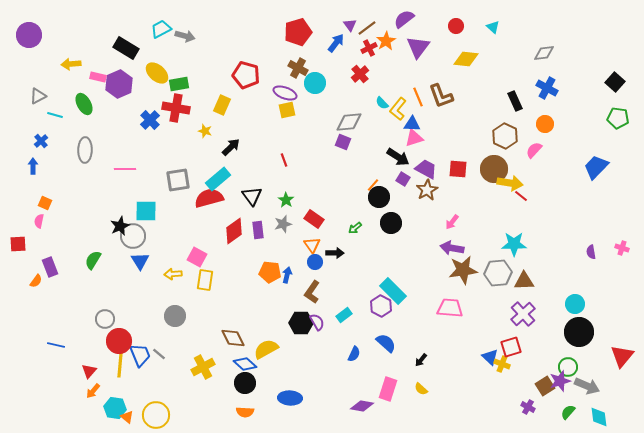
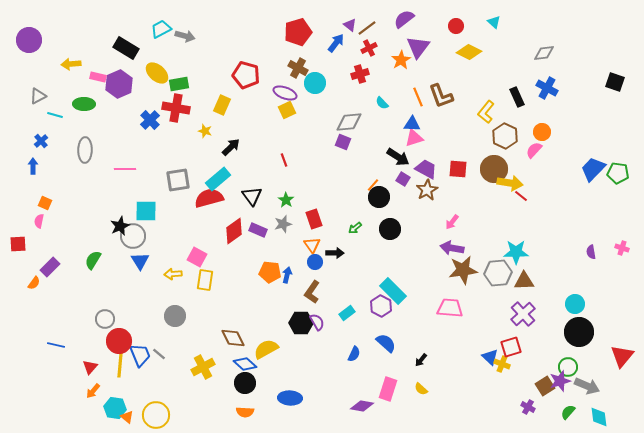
purple triangle at (350, 25): rotated 16 degrees counterclockwise
cyan triangle at (493, 27): moved 1 px right, 5 px up
purple circle at (29, 35): moved 5 px down
orange star at (386, 41): moved 15 px right, 19 px down
yellow diamond at (466, 59): moved 3 px right, 7 px up; rotated 20 degrees clockwise
red cross at (360, 74): rotated 24 degrees clockwise
black square at (615, 82): rotated 24 degrees counterclockwise
black rectangle at (515, 101): moved 2 px right, 4 px up
green ellipse at (84, 104): rotated 60 degrees counterclockwise
yellow L-shape at (398, 109): moved 88 px right, 3 px down
yellow square at (287, 110): rotated 12 degrees counterclockwise
green pentagon at (618, 118): moved 55 px down
orange circle at (545, 124): moved 3 px left, 8 px down
blue trapezoid at (596, 167): moved 3 px left, 2 px down
red rectangle at (314, 219): rotated 36 degrees clockwise
black circle at (391, 223): moved 1 px left, 6 px down
purple rectangle at (258, 230): rotated 60 degrees counterclockwise
cyan star at (514, 244): moved 2 px right, 8 px down
purple rectangle at (50, 267): rotated 66 degrees clockwise
orange semicircle at (36, 281): moved 2 px left, 2 px down
cyan rectangle at (344, 315): moved 3 px right, 2 px up
red triangle at (89, 371): moved 1 px right, 4 px up
